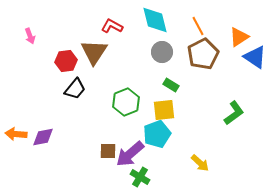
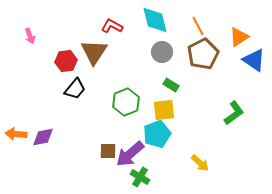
blue triangle: moved 1 px left, 3 px down
